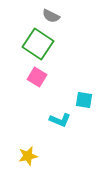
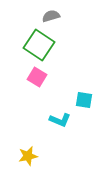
gray semicircle: rotated 138 degrees clockwise
green square: moved 1 px right, 1 px down
